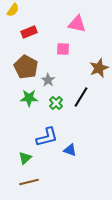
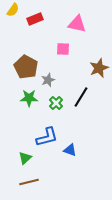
red rectangle: moved 6 px right, 13 px up
gray star: rotated 16 degrees clockwise
